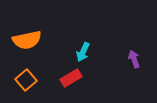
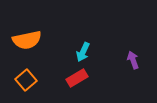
purple arrow: moved 1 px left, 1 px down
red rectangle: moved 6 px right
